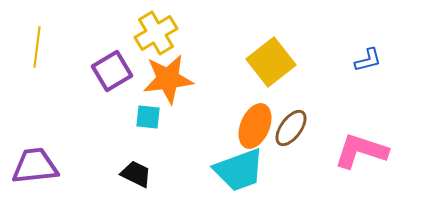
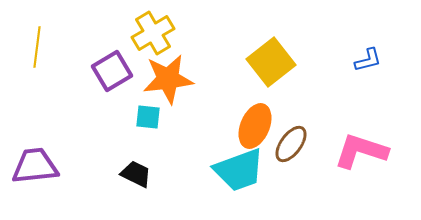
yellow cross: moved 3 px left
brown ellipse: moved 16 px down
